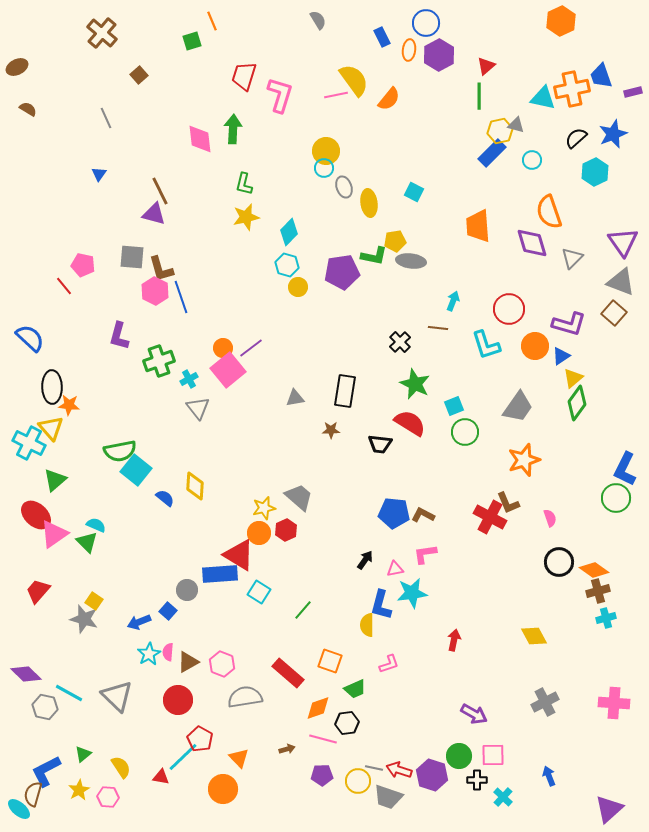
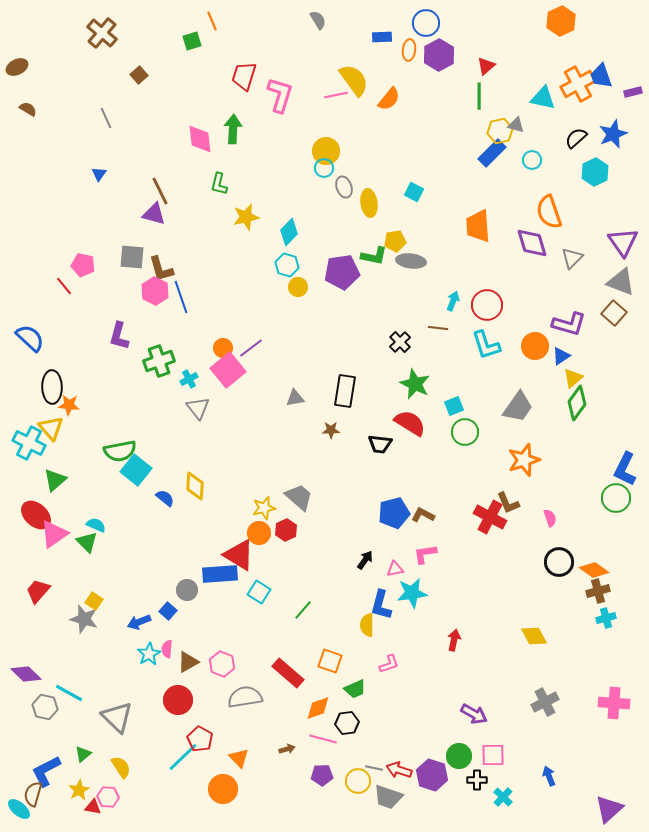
blue rectangle at (382, 37): rotated 66 degrees counterclockwise
orange cross at (572, 89): moved 6 px right, 5 px up; rotated 16 degrees counterclockwise
green L-shape at (244, 184): moved 25 px left
red circle at (509, 309): moved 22 px left, 4 px up
blue pentagon at (394, 513): rotated 20 degrees counterclockwise
pink semicircle at (168, 652): moved 1 px left, 3 px up
gray triangle at (117, 696): moved 21 px down
red triangle at (161, 777): moved 68 px left, 30 px down
